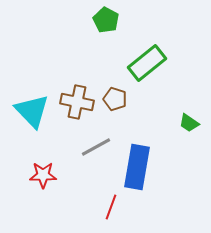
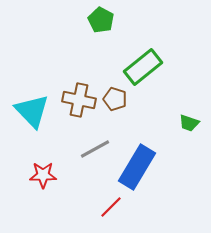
green pentagon: moved 5 px left
green rectangle: moved 4 px left, 4 px down
brown cross: moved 2 px right, 2 px up
green trapezoid: rotated 15 degrees counterclockwise
gray line: moved 1 px left, 2 px down
blue rectangle: rotated 21 degrees clockwise
red line: rotated 25 degrees clockwise
